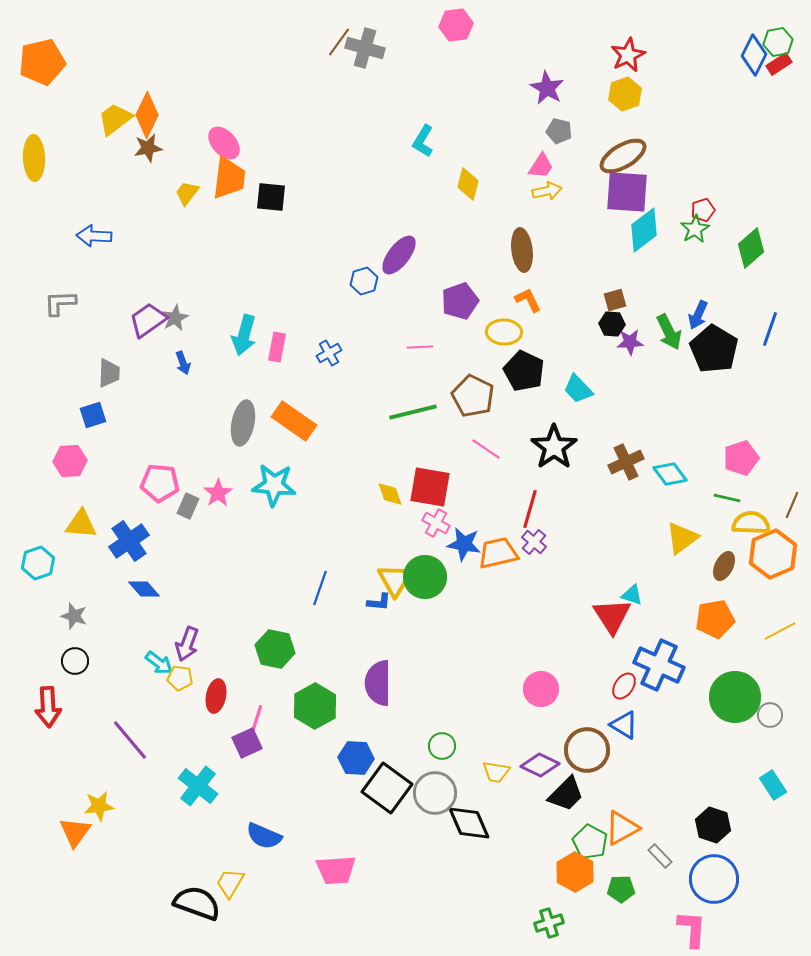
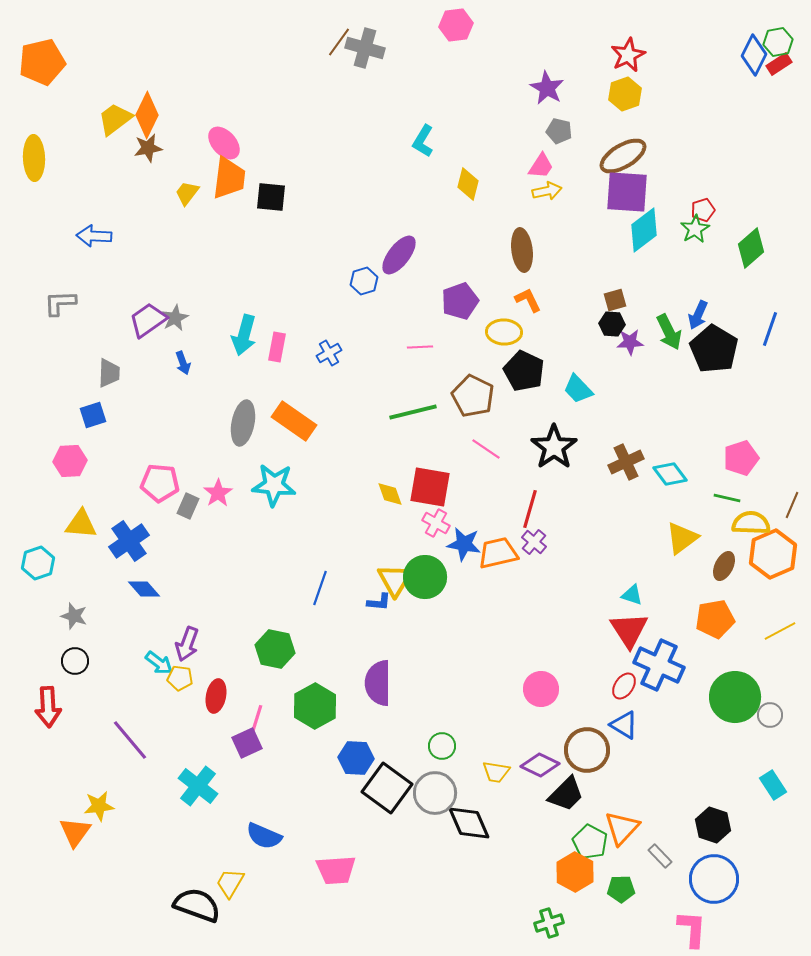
red triangle at (612, 616): moved 17 px right, 14 px down
orange triangle at (622, 828): rotated 18 degrees counterclockwise
black semicircle at (197, 903): moved 2 px down
